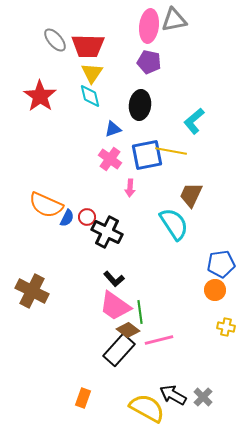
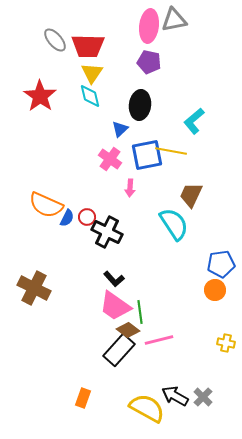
blue triangle: moved 7 px right; rotated 24 degrees counterclockwise
brown cross: moved 2 px right, 3 px up
yellow cross: moved 16 px down
black arrow: moved 2 px right, 1 px down
